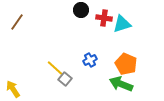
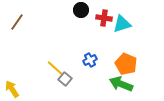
yellow arrow: moved 1 px left
